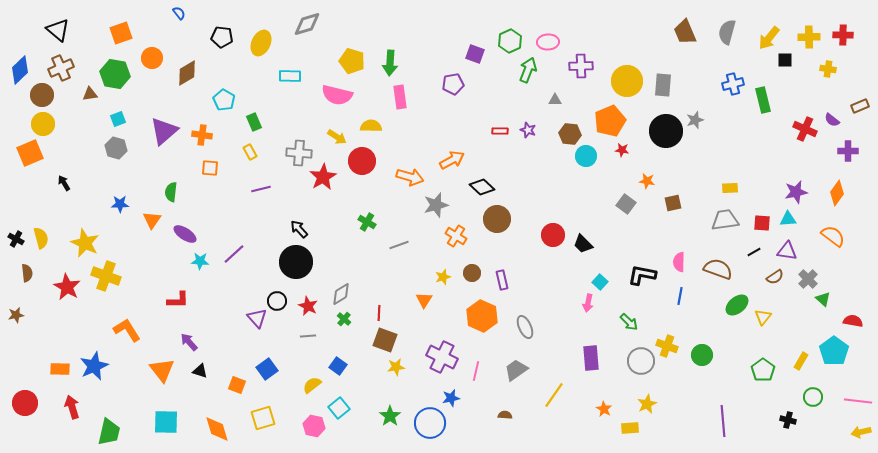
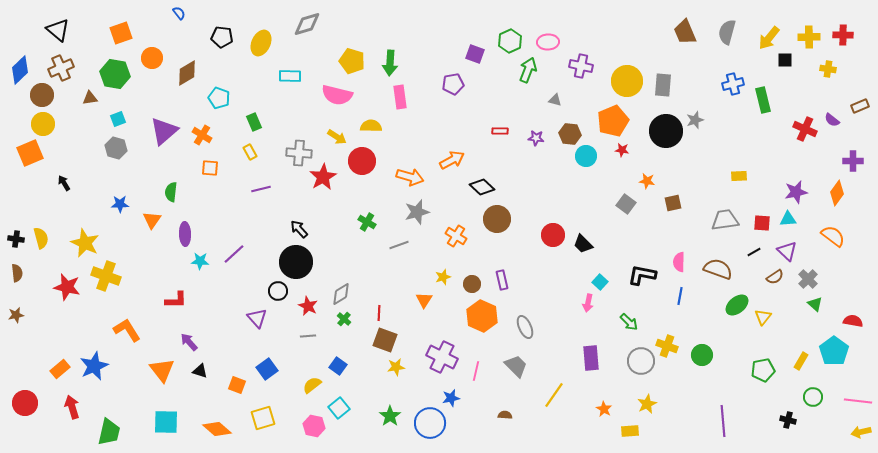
purple cross at (581, 66): rotated 15 degrees clockwise
brown triangle at (90, 94): moved 4 px down
cyan pentagon at (224, 100): moved 5 px left, 2 px up; rotated 10 degrees counterclockwise
gray triangle at (555, 100): rotated 16 degrees clockwise
orange pentagon at (610, 121): moved 3 px right
purple star at (528, 130): moved 8 px right, 8 px down; rotated 14 degrees counterclockwise
orange cross at (202, 135): rotated 24 degrees clockwise
purple cross at (848, 151): moved 5 px right, 10 px down
yellow rectangle at (730, 188): moved 9 px right, 12 px up
gray star at (436, 205): moved 19 px left, 7 px down
purple ellipse at (185, 234): rotated 55 degrees clockwise
black cross at (16, 239): rotated 21 degrees counterclockwise
purple triangle at (787, 251): rotated 35 degrees clockwise
brown semicircle at (27, 273): moved 10 px left
brown circle at (472, 273): moved 11 px down
red star at (67, 287): rotated 16 degrees counterclockwise
green triangle at (823, 299): moved 8 px left, 5 px down
red L-shape at (178, 300): moved 2 px left
black circle at (277, 301): moved 1 px right, 10 px up
orange rectangle at (60, 369): rotated 42 degrees counterclockwise
gray trapezoid at (516, 370): moved 4 px up; rotated 80 degrees clockwise
green pentagon at (763, 370): rotated 25 degrees clockwise
yellow rectangle at (630, 428): moved 3 px down
orange diamond at (217, 429): rotated 32 degrees counterclockwise
